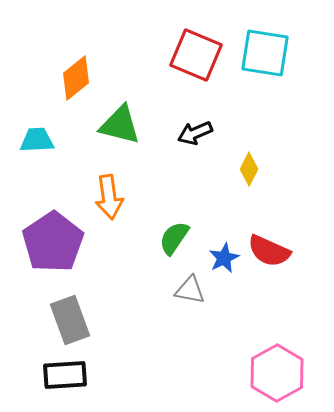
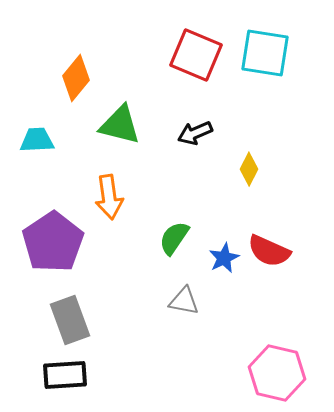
orange diamond: rotated 12 degrees counterclockwise
gray triangle: moved 6 px left, 11 px down
pink hexagon: rotated 18 degrees counterclockwise
